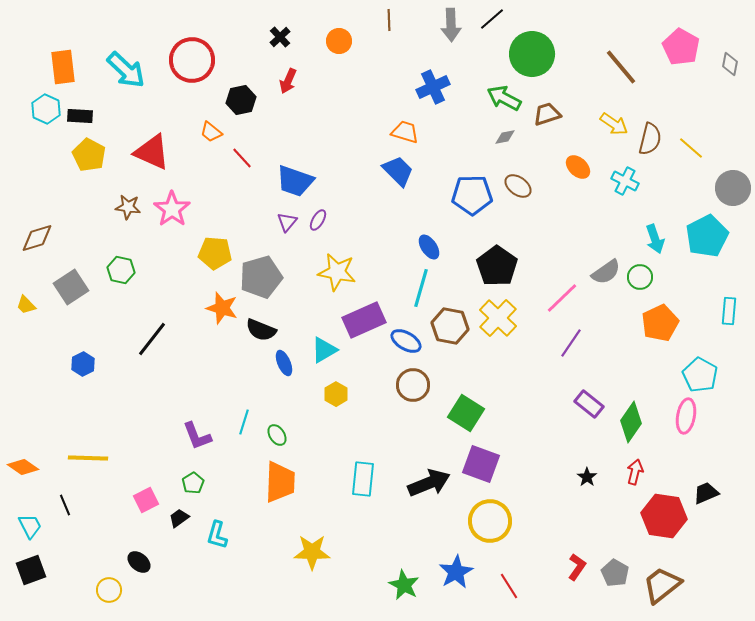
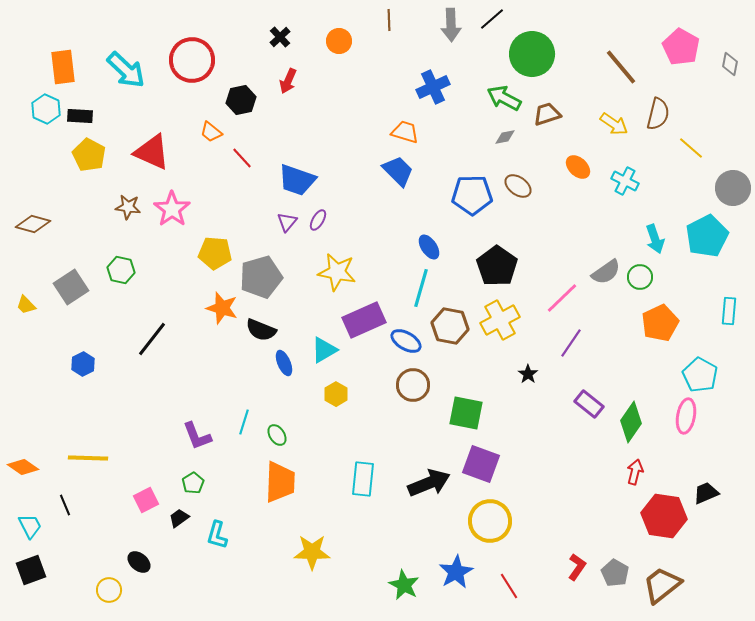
brown semicircle at (650, 139): moved 8 px right, 25 px up
blue trapezoid at (295, 181): moved 2 px right, 1 px up
brown diamond at (37, 238): moved 4 px left, 14 px up; rotated 32 degrees clockwise
yellow cross at (498, 318): moved 2 px right, 2 px down; rotated 18 degrees clockwise
green square at (466, 413): rotated 21 degrees counterclockwise
black star at (587, 477): moved 59 px left, 103 px up
